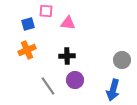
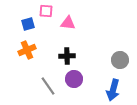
gray circle: moved 2 px left
purple circle: moved 1 px left, 1 px up
